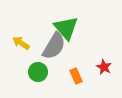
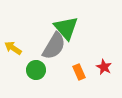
yellow arrow: moved 8 px left, 5 px down
green circle: moved 2 px left, 2 px up
orange rectangle: moved 3 px right, 4 px up
